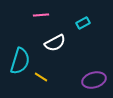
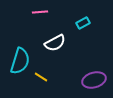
pink line: moved 1 px left, 3 px up
